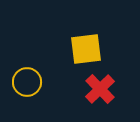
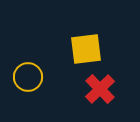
yellow circle: moved 1 px right, 5 px up
